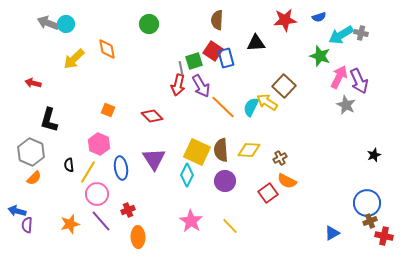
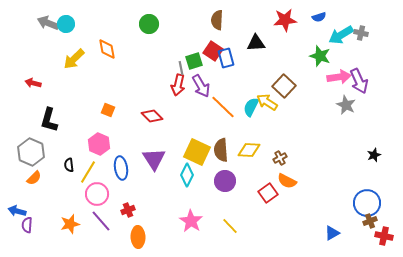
pink arrow at (339, 77): rotated 55 degrees clockwise
